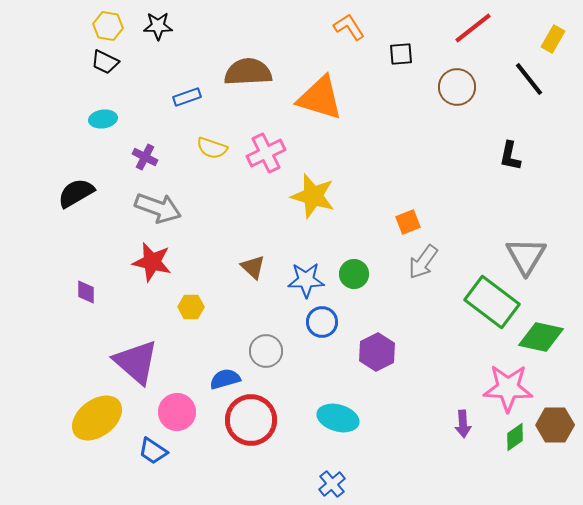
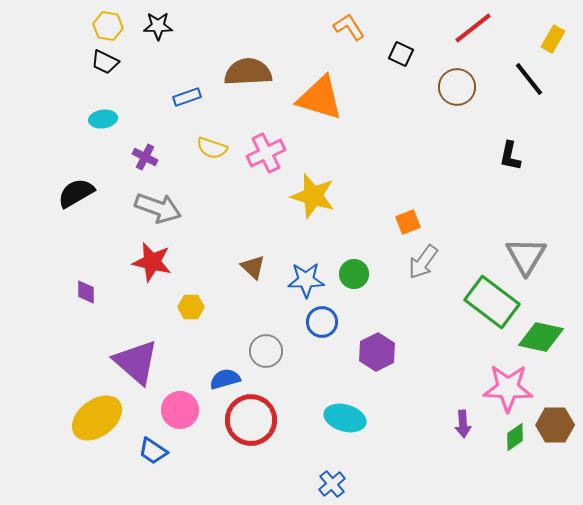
black square at (401, 54): rotated 30 degrees clockwise
pink circle at (177, 412): moved 3 px right, 2 px up
cyan ellipse at (338, 418): moved 7 px right
